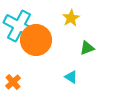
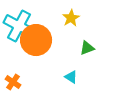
orange cross: rotated 14 degrees counterclockwise
